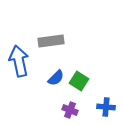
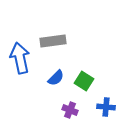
gray rectangle: moved 2 px right
blue arrow: moved 1 px right, 3 px up
green square: moved 5 px right
